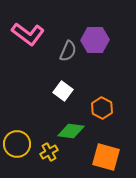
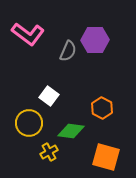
white square: moved 14 px left, 5 px down
yellow circle: moved 12 px right, 21 px up
